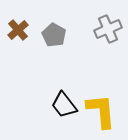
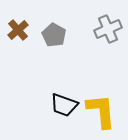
black trapezoid: rotated 32 degrees counterclockwise
